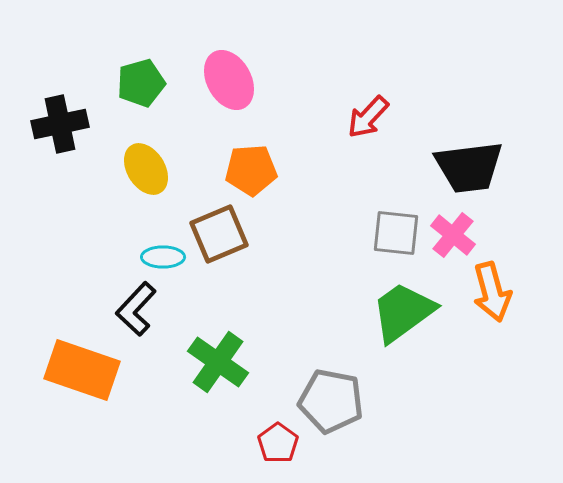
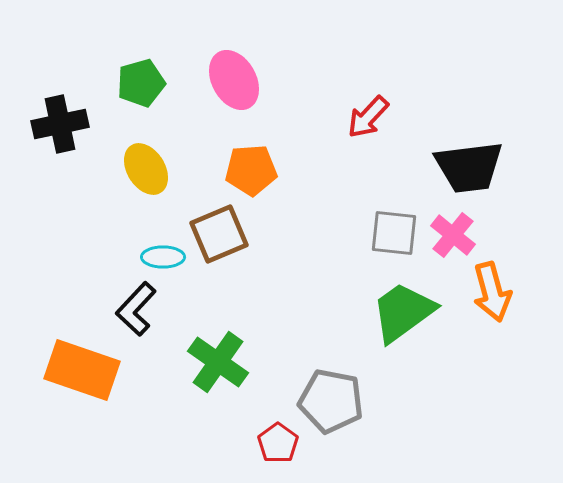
pink ellipse: moved 5 px right
gray square: moved 2 px left
